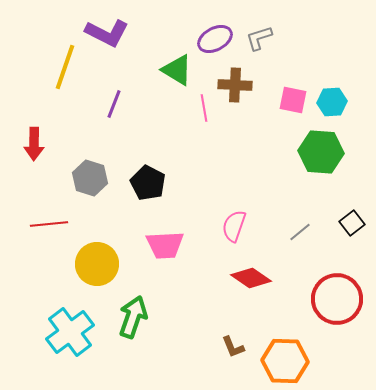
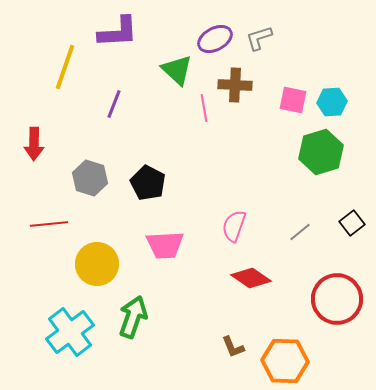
purple L-shape: moved 11 px right, 1 px up; rotated 30 degrees counterclockwise
green triangle: rotated 12 degrees clockwise
green hexagon: rotated 21 degrees counterclockwise
